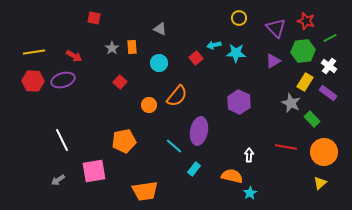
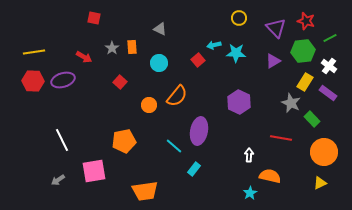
red arrow at (74, 56): moved 10 px right, 1 px down
red square at (196, 58): moved 2 px right, 2 px down
red line at (286, 147): moved 5 px left, 9 px up
orange semicircle at (232, 176): moved 38 px right
yellow triangle at (320, 183): rotated 16 degrees clockwise
